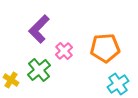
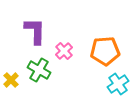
purple L-shape: moved 4 px left, 2 px down; rotated 136 degrees clockwise
orange pentagon: moved 3 px down
green cross: rotated 20 degrees counterclockwise
yellow cross: rotated 14 degrees clockwise
